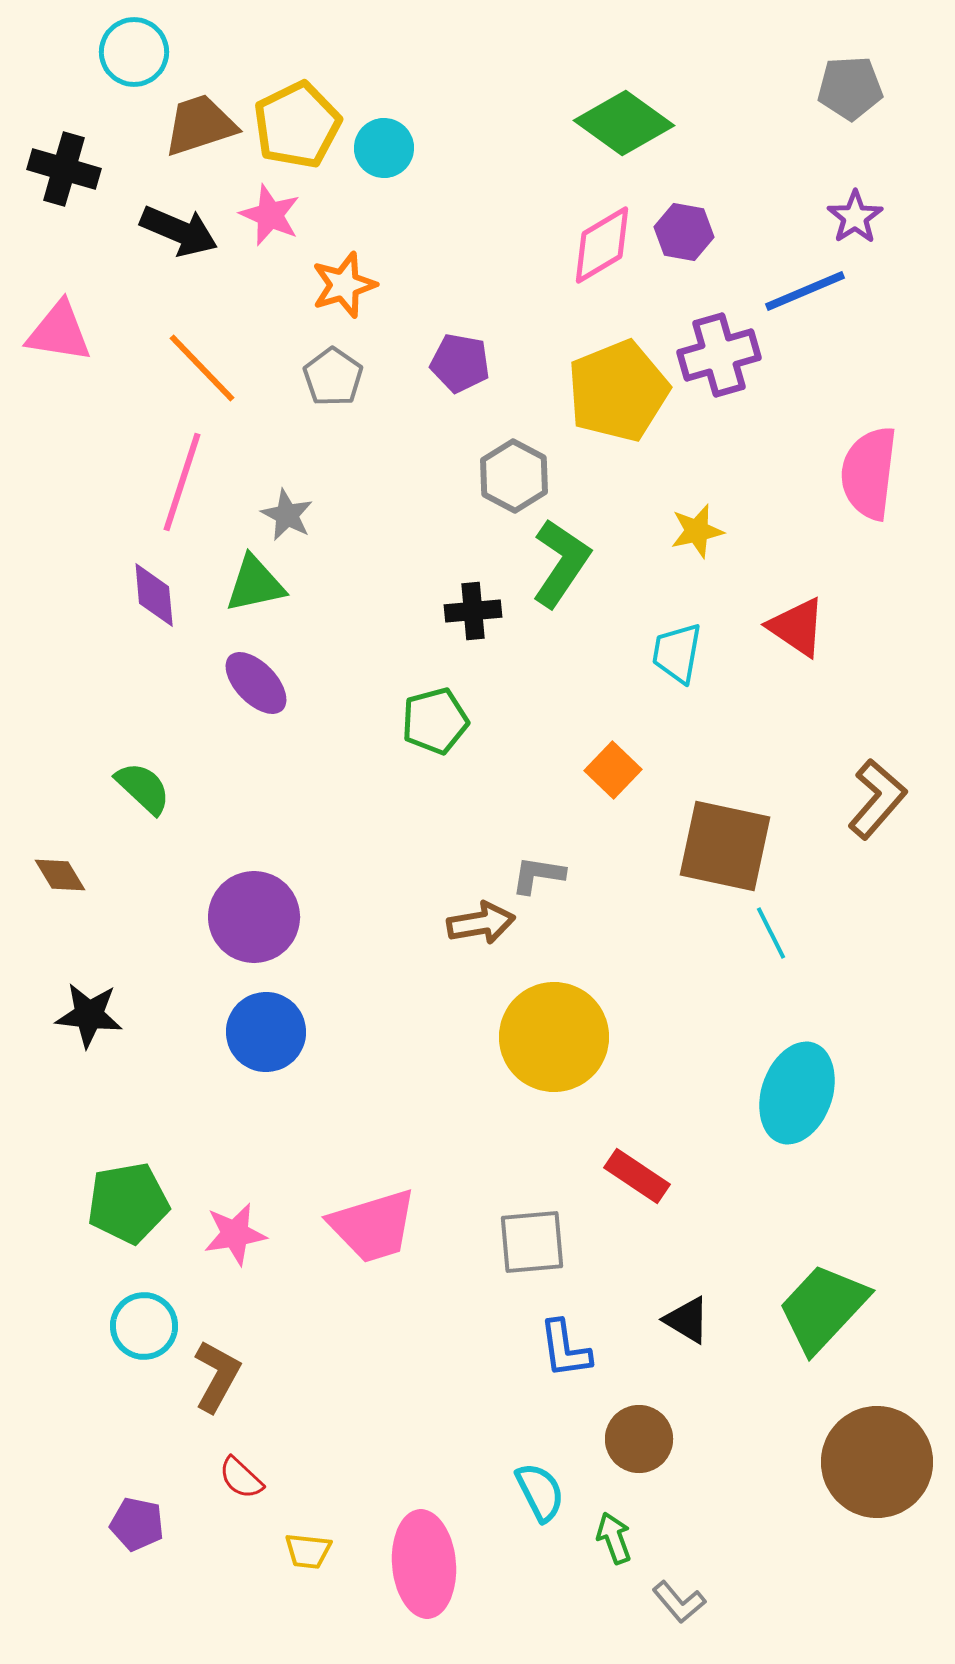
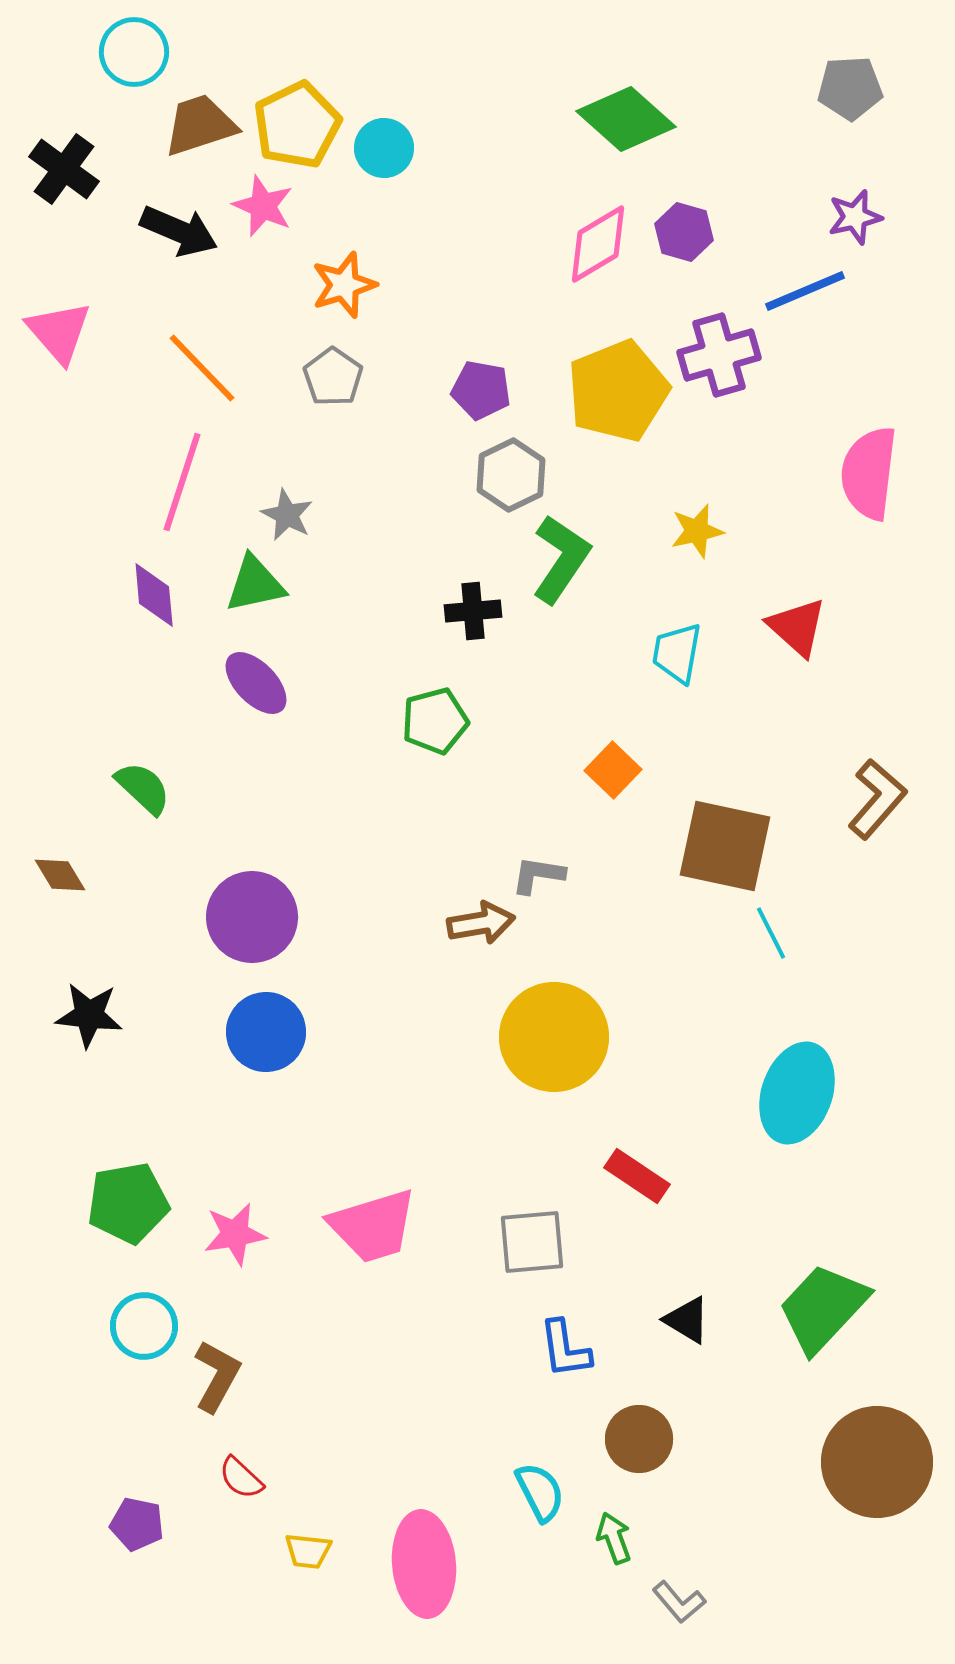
green diamond at (624, 123): moved 2 px right, 4 px up; rotated 6 degrees clockwise
black cross at (64, 169): rotated 20 degrees clockwise
pink star at (270, 215): moved 7 px left, 9 px up
purple star at (855, 217): rotated 20 degrees clockwise
purple hexagon at (684, 232): rotated 6 degrees clockwise
pink diamond at (602, 245): moved 4 px left, 1 px up
pink triangle at (59, 332): rotated 40 degrees clockwise
purple pentagon at (460, 363): moved 21 px right, 27 px down
gray hexagon at (514, 476): moved 3 px left, 1 px up; rotated 6 degrees clockwise
green L-shape at (561, 563): moved 4 px up
red triangle at (797, 627): rotated 8 degrees clockwise
purple circle at (254, 917): moved 2 px left
